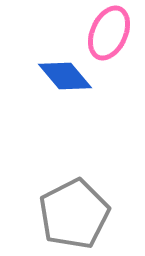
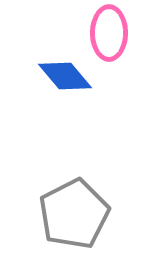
pink ellipse: rotated 24 degrees counterclockwise
